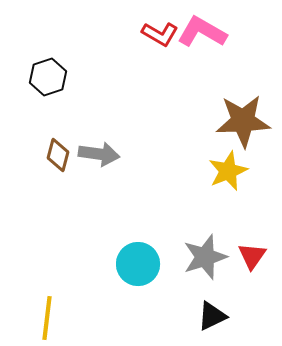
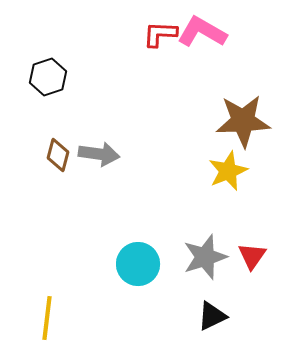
red L-shape: rotated 153 degrees clockwise
